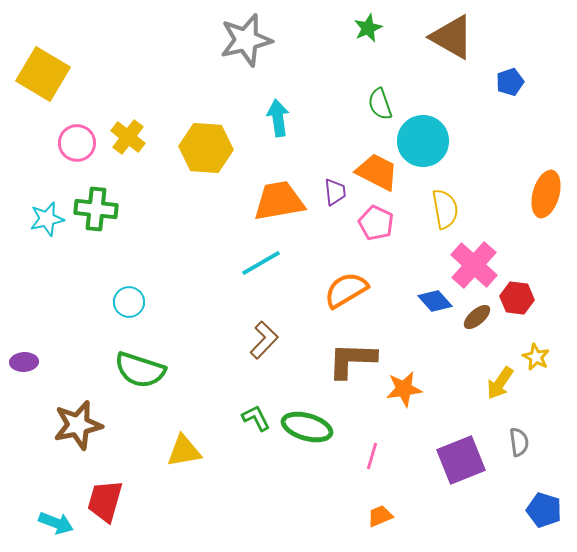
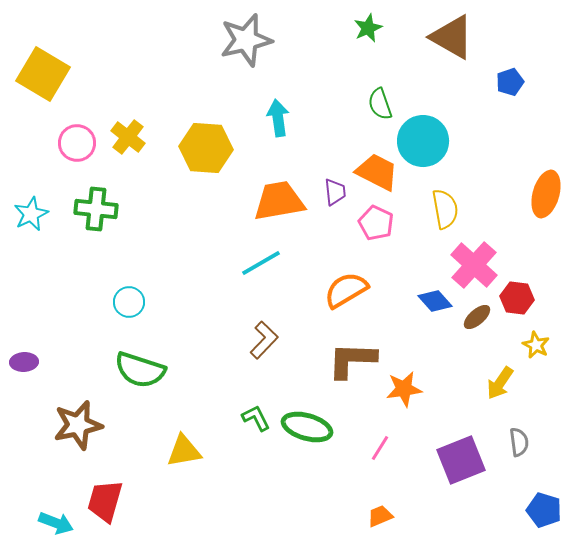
cyan star at (47, 219): moved 16 px left, 5 px up; rotated 12 degrees counterclockwise
yellow star at (536, 357): moved 12 px up
pink line at (372, 456): moved 8 px right, 8 px up; rotated 16 degrees clockwise
